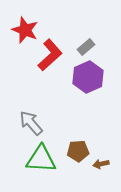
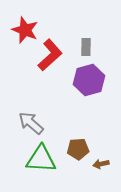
gray rectangle: rotated 48 degrees counterclockwise
purple hexagon: moved 1 px right, 3 px down; rotated 8 degrees clockwise
gray arrow: rotated 8 degrees counterclockwise
brown pentagon: moved 2 px up
